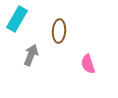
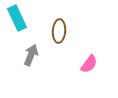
cyan rectangle: moved 1 px up; rotated 55 degrees counterclockwise
pink semicircle: moved 1 px right; rotated 126 degrees counterclockwise
